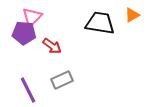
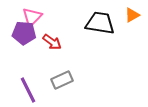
red arrow: moved 4 px up
